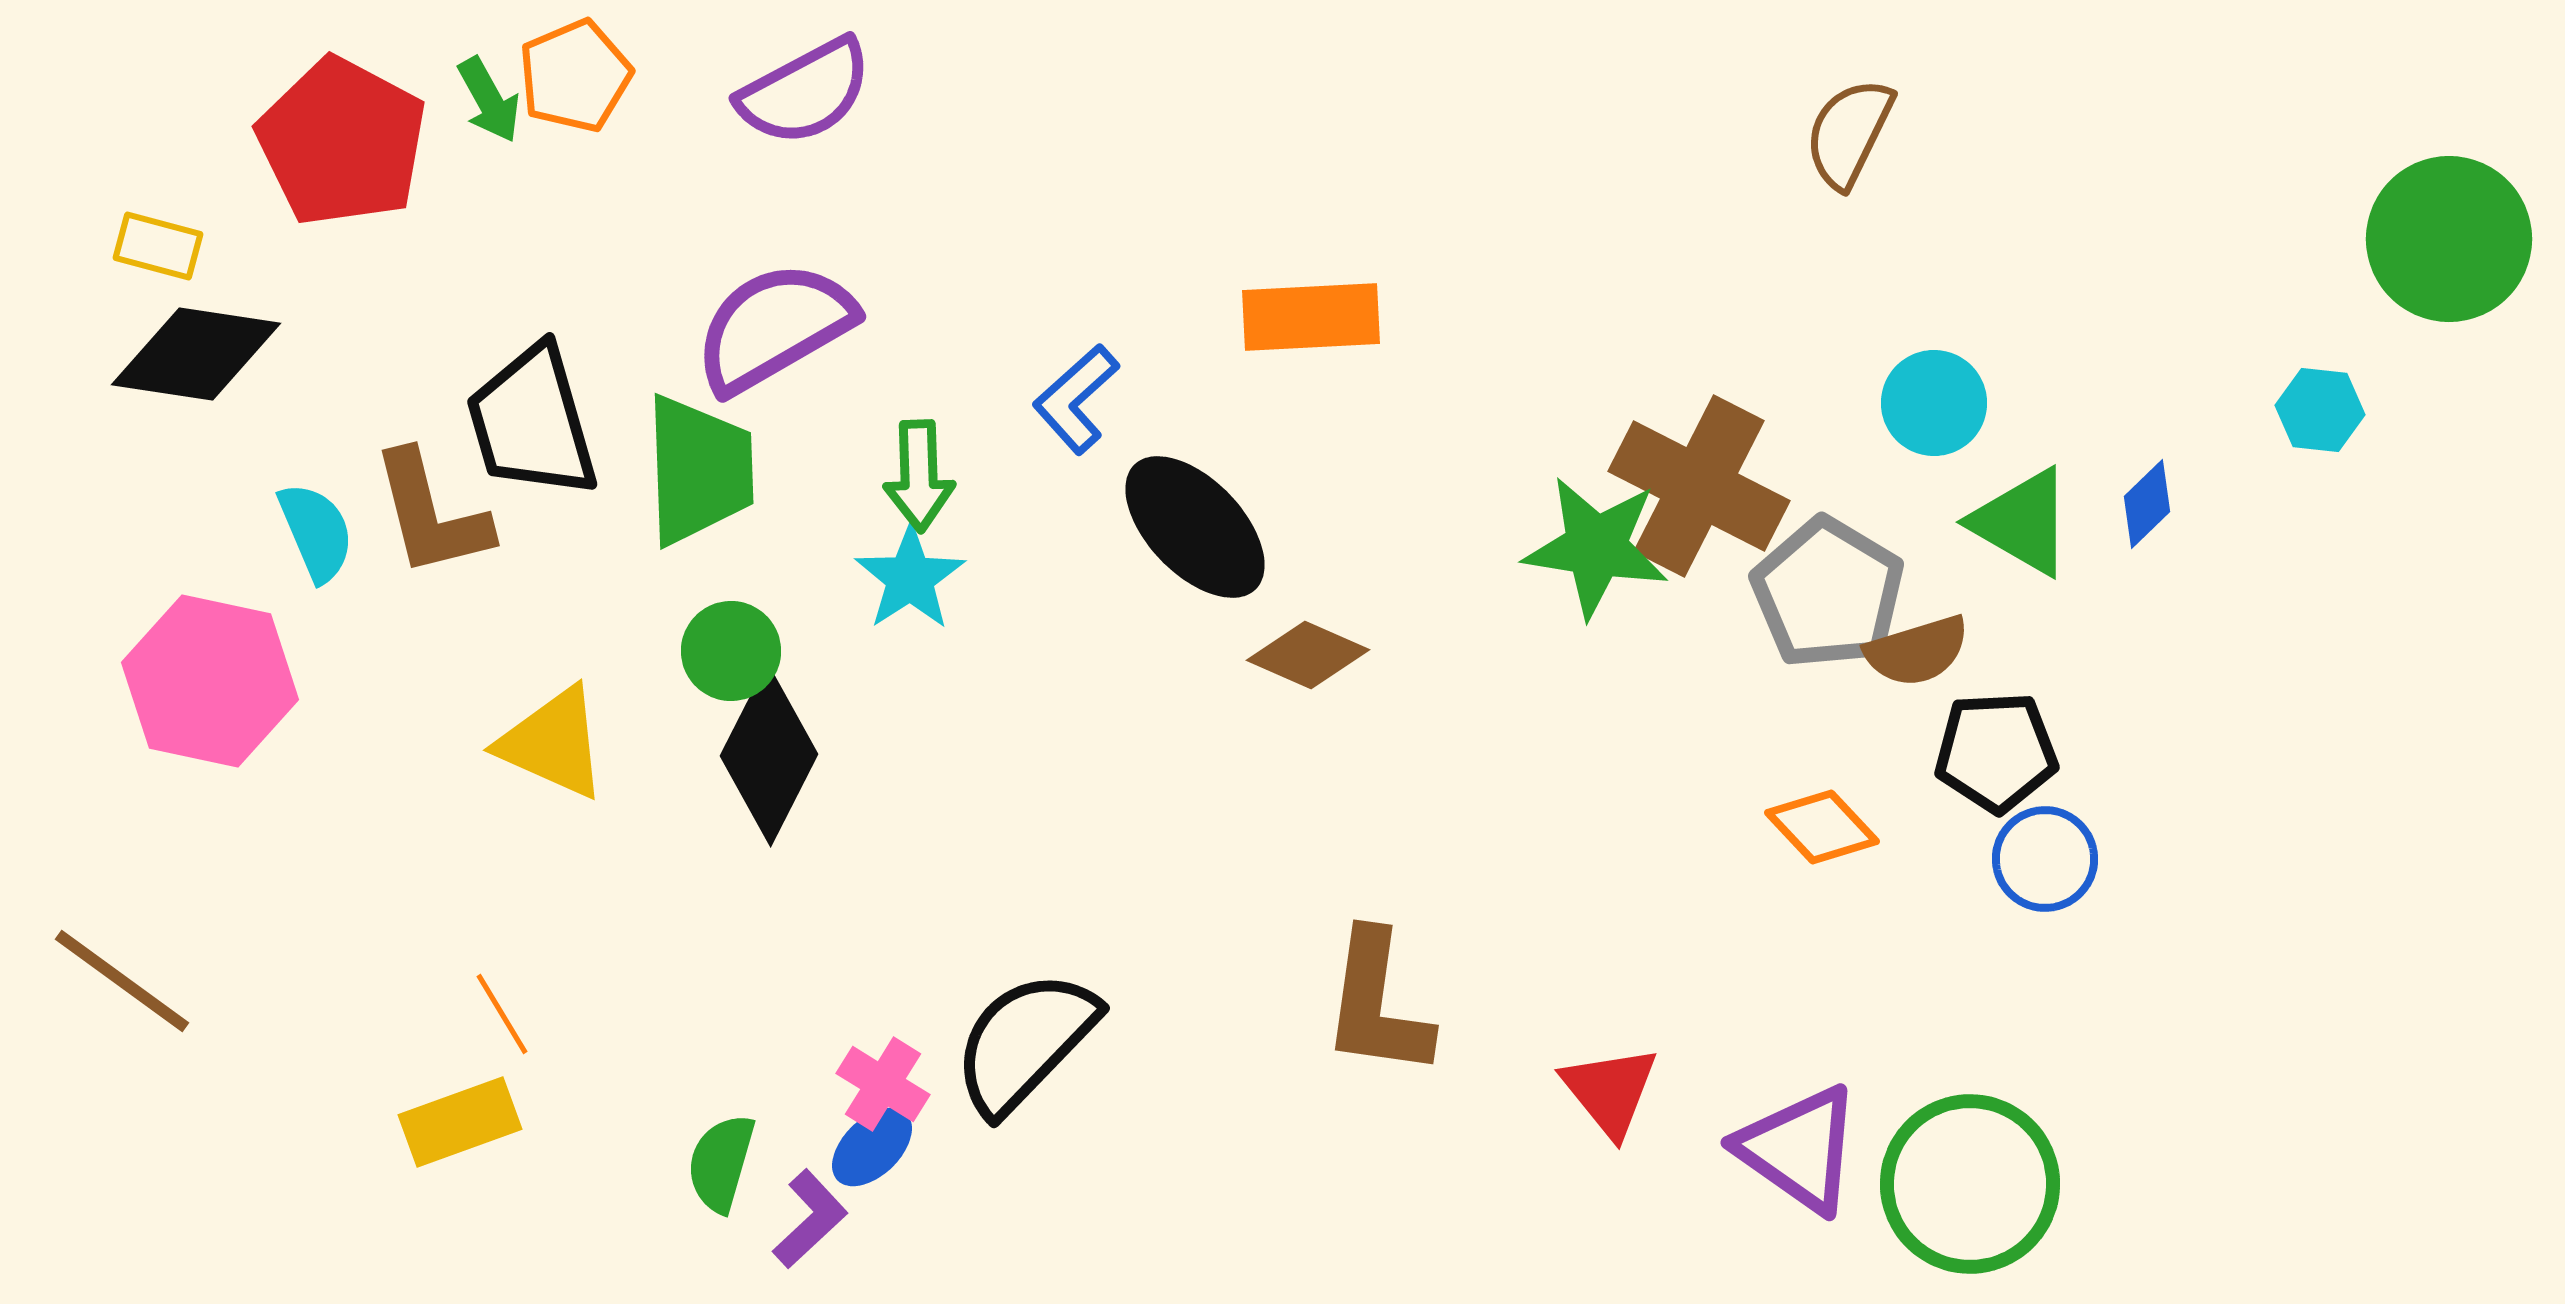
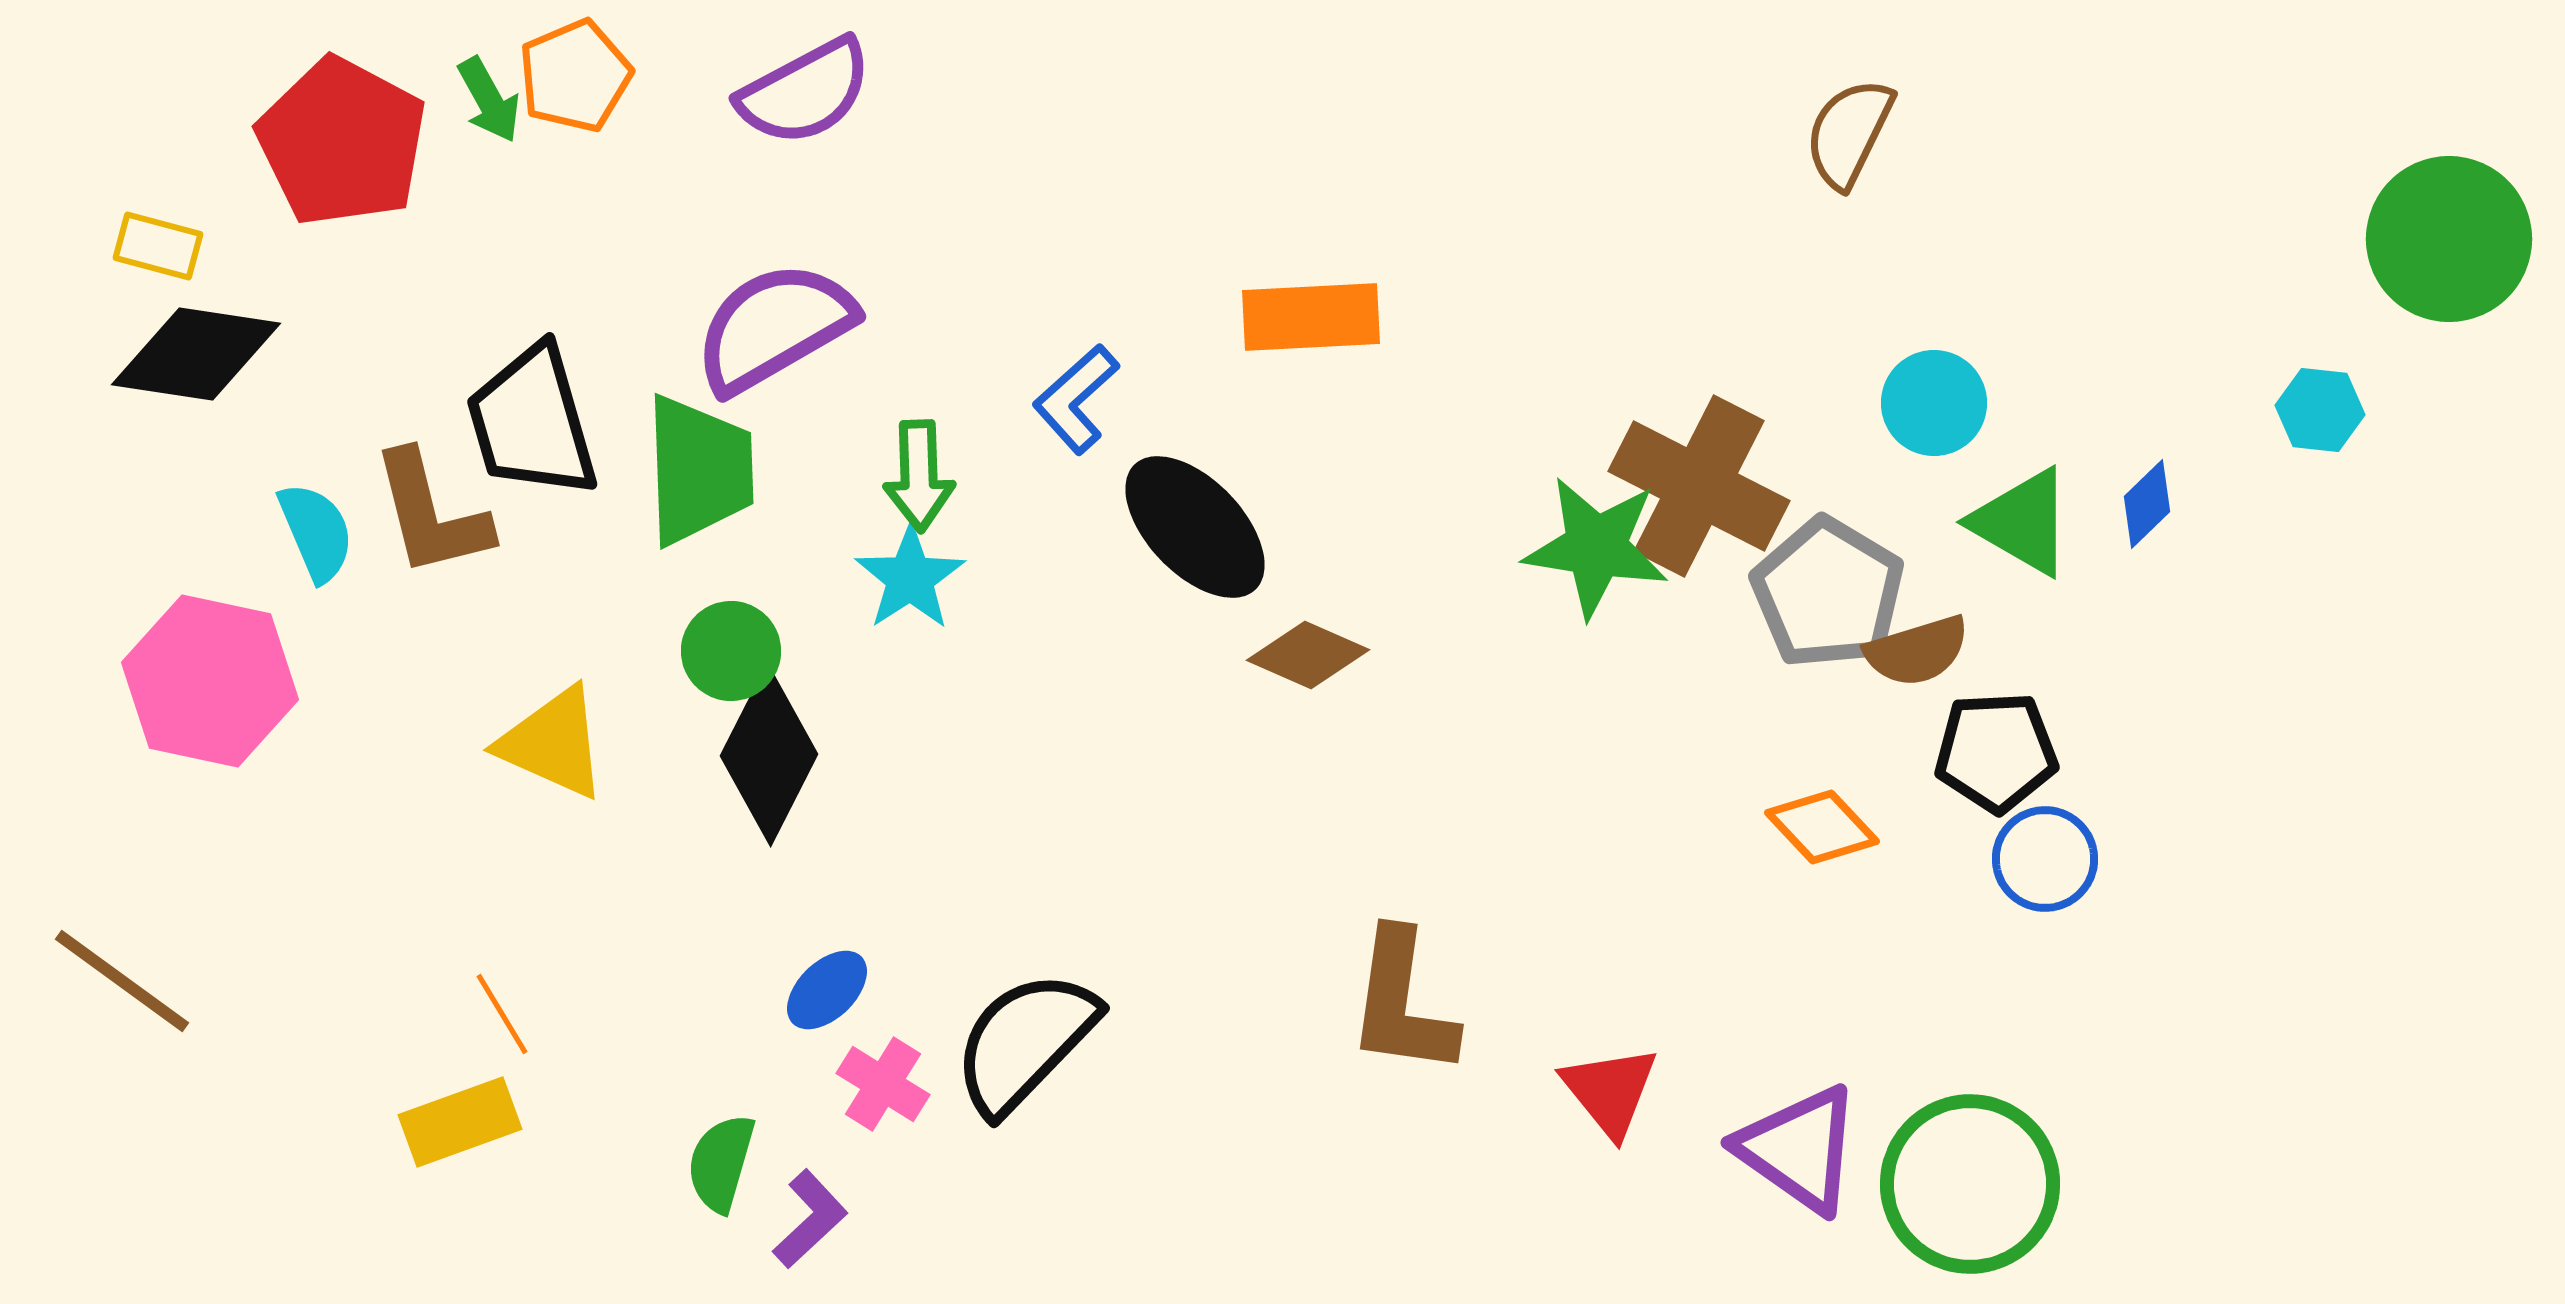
brown L-shape at (1377, 1004): moved 25 px right, 1 px up
blue ellipse at (872, 1147): moved 45 px left, 157 px up
